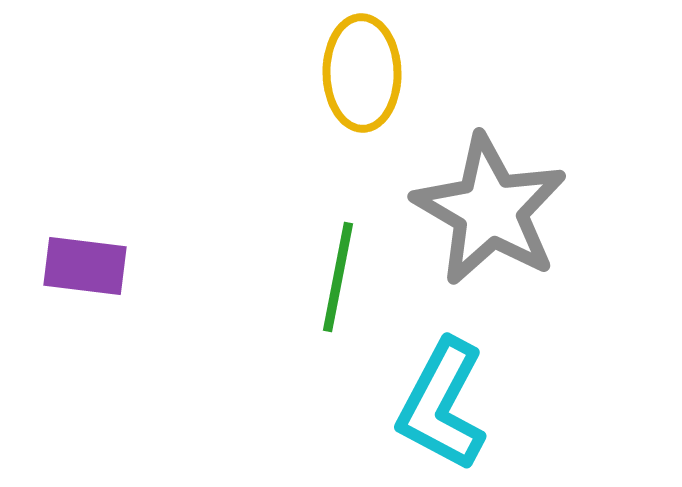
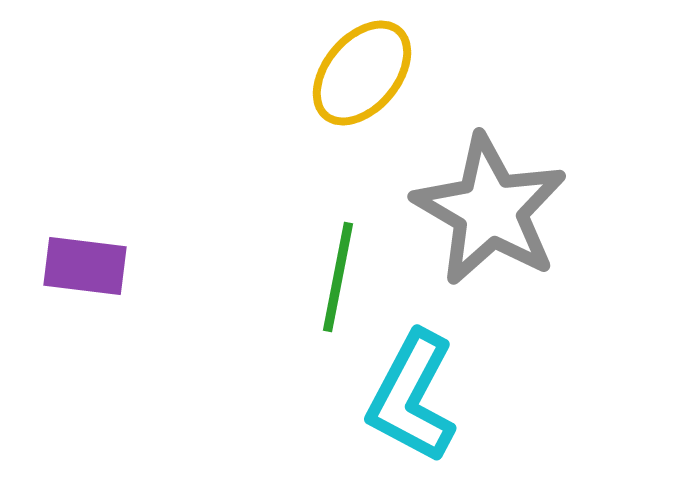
yellow ellipse: rotated 41 degrees clockwise
cyan L-shape: moved 30 px left, 8 px up
